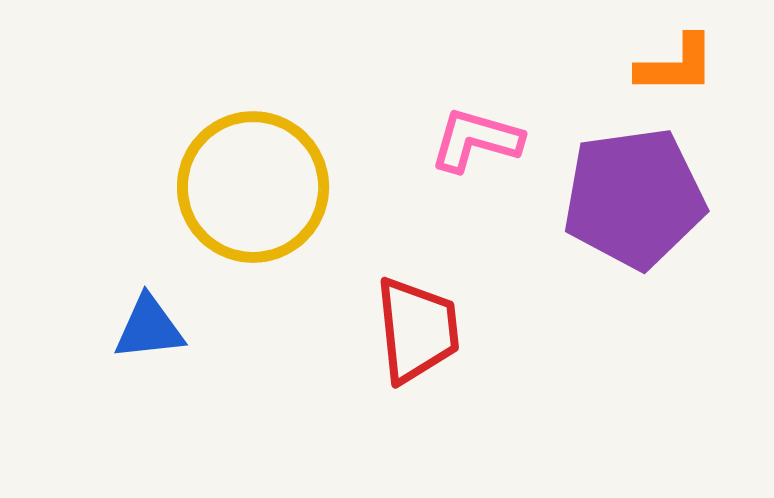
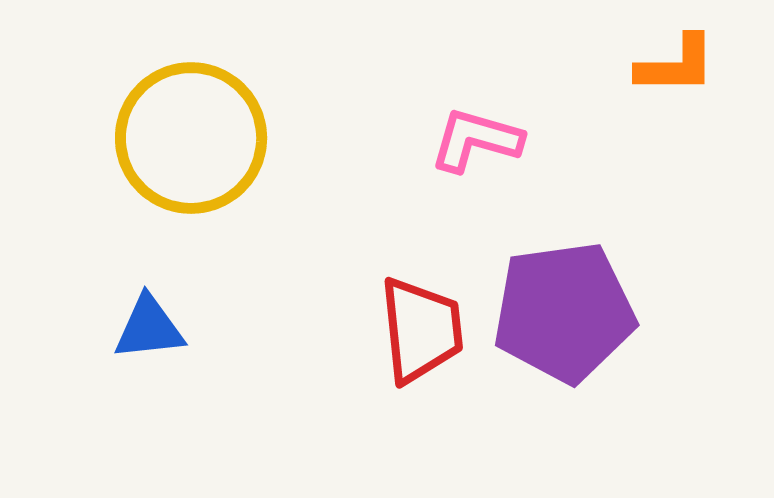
yellow circle: moved 62 px left, 49 px up
purple pentagon: moved 70 px left, 114 px down
red trapezoid: moved 4 px right
